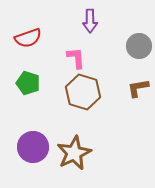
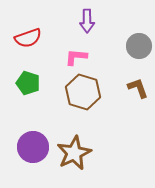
purple arrow: moved 3 px left
pink L-shape: moved 1 px up; rotated 80 degrees counterclockwise
brown L-shape: rotated 80 degrees clockwise
